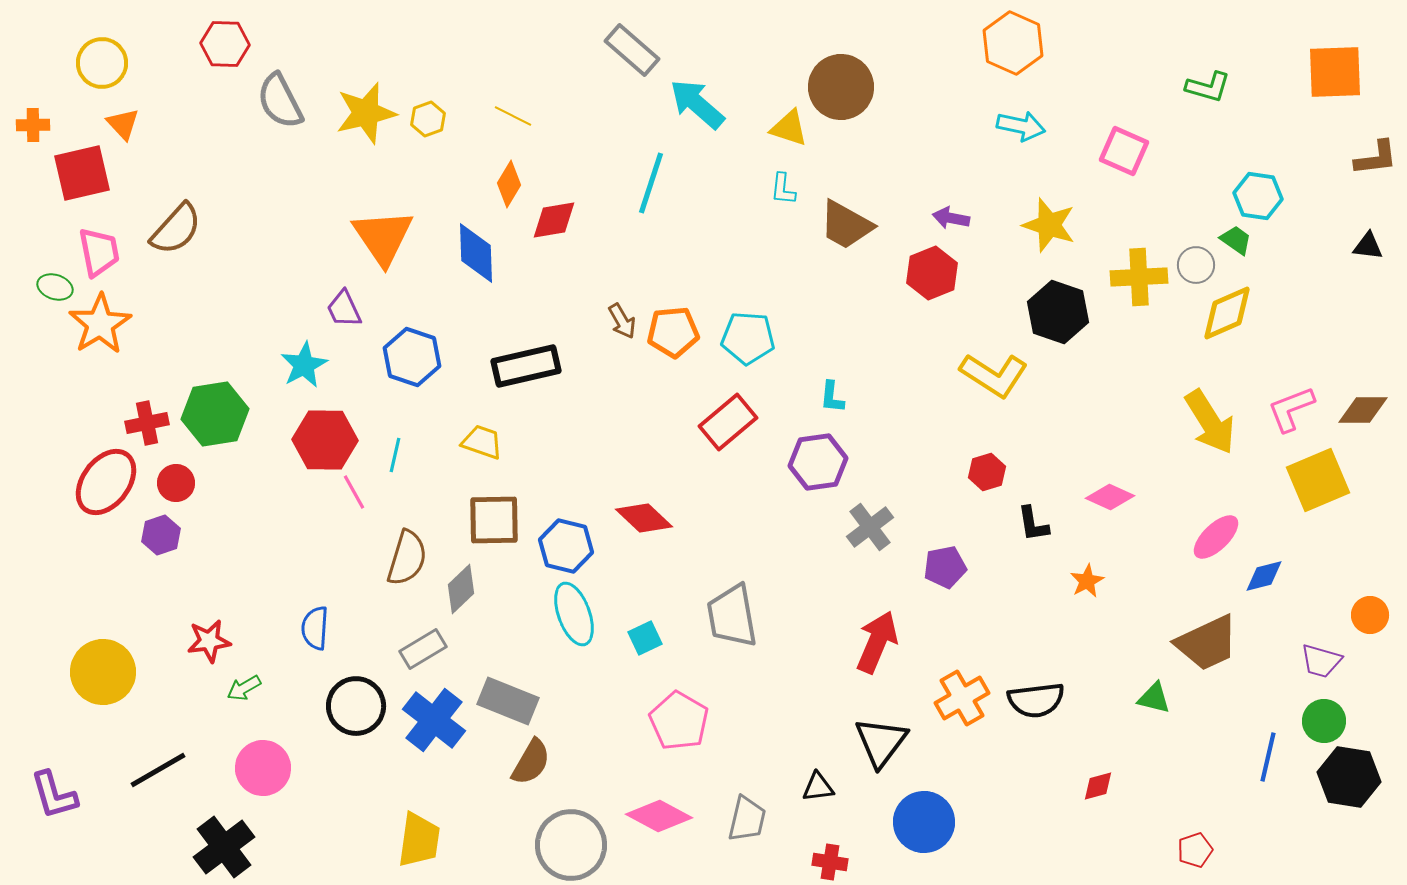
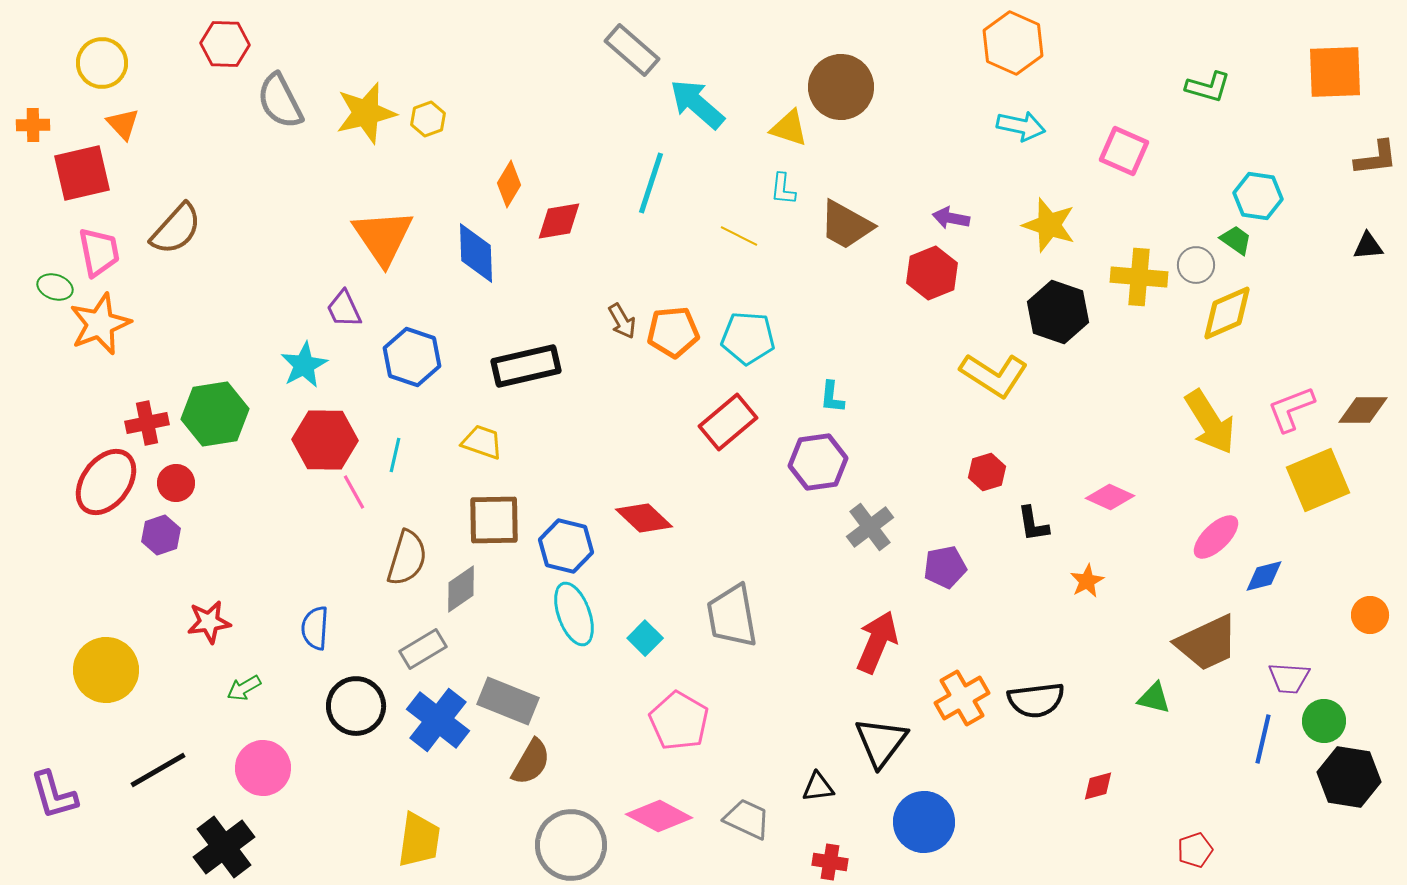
yellow line at (513, 116): moved 226 px right, 120 px down
red diamond at (554, 220): moved 5 px right, 1 px down
black triangle at (1368, 246): rotated 12 degrees counterclockwise
yellow cross at (1139, 277): rotated 8 degrees clockwise
orange star at (100, 324): rotated 10 degrees clockwise
gray diamond at (461, 589): rotated 9 degrees clockwise
cyan square at (645, 638): rotated 20 degrees counterclockwise
red star at (209, 641): moved 19 px up
purple trapezoid at (1321, 661): moved 32 px left, 17 px down; rotated 12 degrees counterclockwise
yellow circle at (103, 672): moved 3 px right, 2 px up
blue cross at (434, 720): moved 4 px right
blue line at (1268, 757): moved 5 px left, 18 px up
gray trapezoid at (747, 819): rotated 78 degrees counterclockwise
